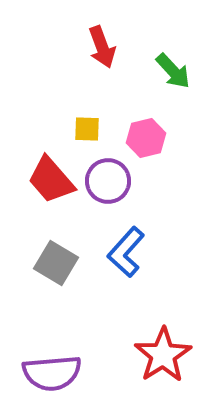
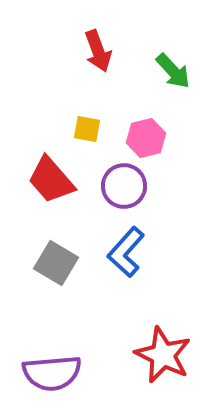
red arrow: moved 4 px left, 4 px down
yellow square: rotated 8 degrees clockwise
purple circle: moved 16 px right, 5 px down
red star: rotated 14 degrees counterclockwise
